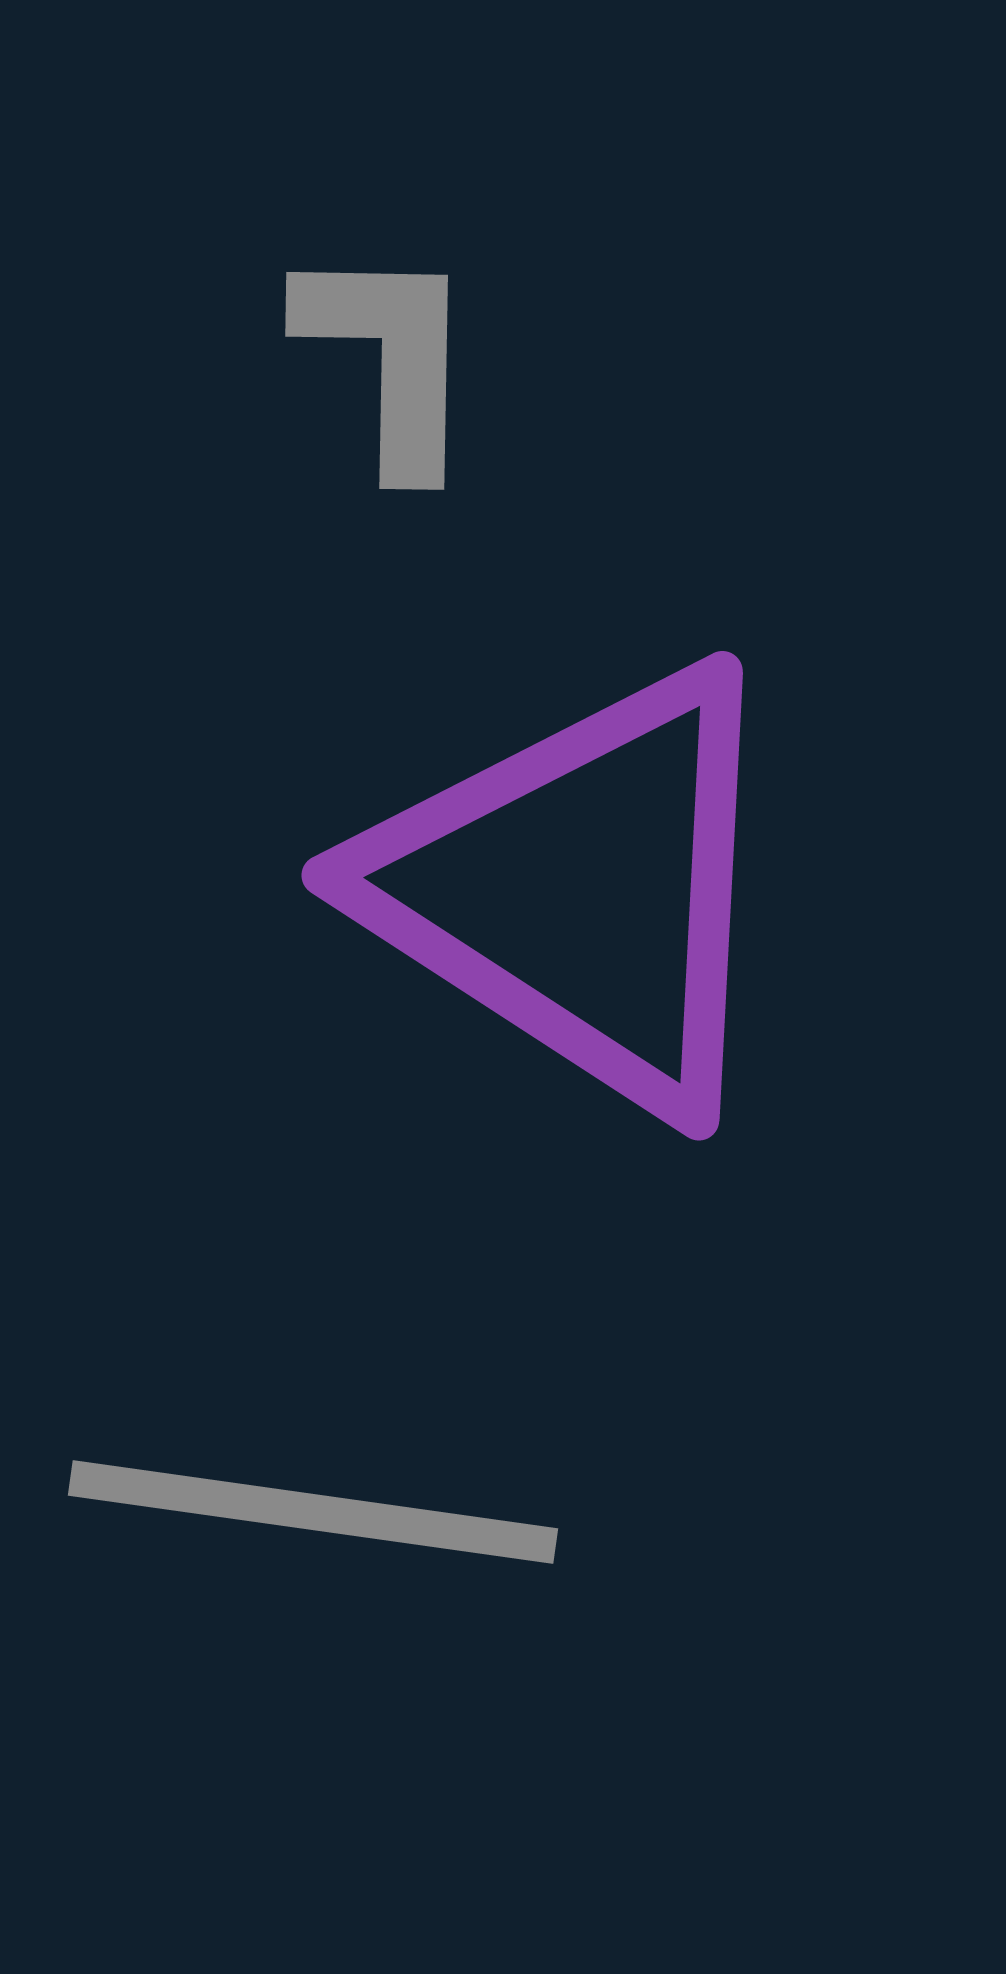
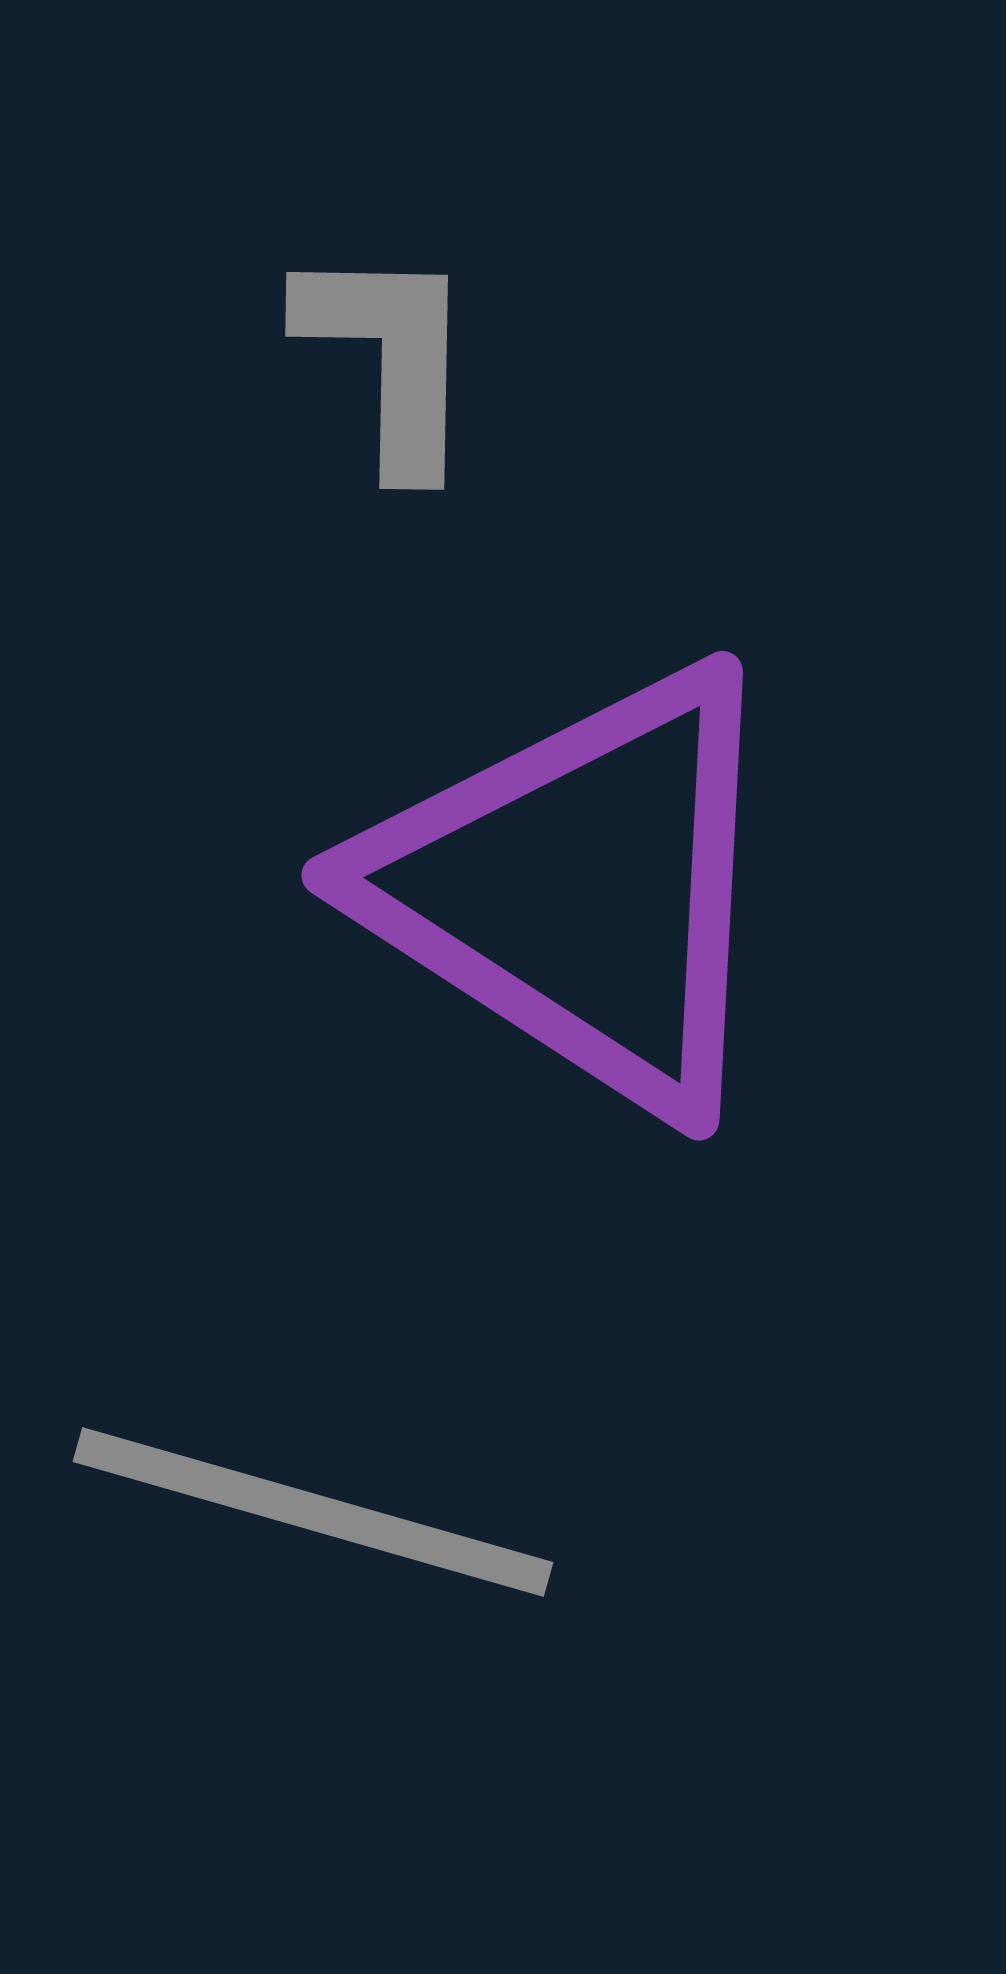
gray line: rotated 8 degrees clockwise
